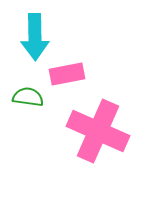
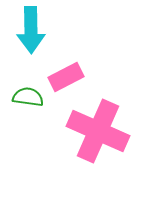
cyan arrow: moved 4 px left, 7 px up
pink rectangle: moved 1 px left, 3 px down; rotated 16 degrees counterclockwise
